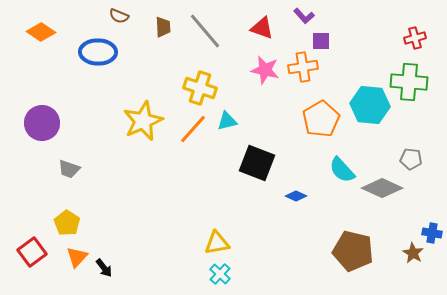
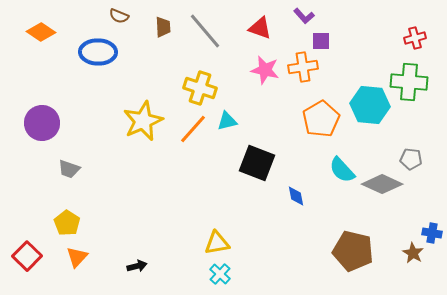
red triangle: moved 2 px left
gray diamond: moved 4 px up
blue diamond: rotated 55 degrees clockwise
red square: moved 5 px left, 4 px down; rotated 8 degrees counterclockwise
black arrow: moved 33 px right, 2 px up; rotated 66 degrees counterclockwise
